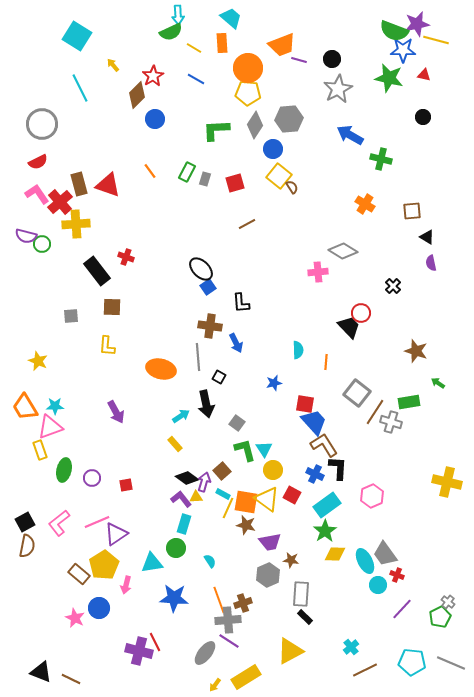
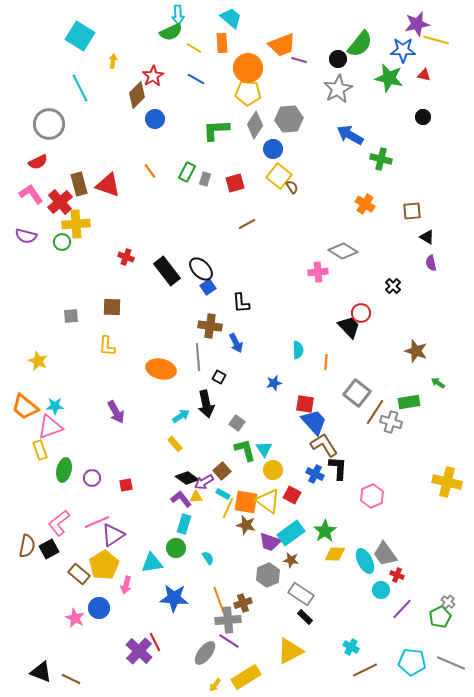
green semicircle at (394, 31): moved 34 px left, 13 px down; rotated 72 degrees counterclockwise
cyan square at (77, 36): moved 3 px right
black circle at (332, 59): moved 6 px right
yellow arrow at (113, 65): moved 4 px up; rotated 48 degrees clockwise
gray circle at (42, 124): moved 7 px right
pink L-shape at (37, 194): moved 6 px left
green circle at (42, 244): moved 20 px right, 2 px up
black rectangle at (97, 271): moved 70 px right
orange trapezoid at (25, 407): rotated 20 degrees counterclockwise
purple arrow at (204, 482): rotated 138 degrees counterclockwise
yellow triangle at (267, 499): moved 1 px right, 2 px down
cyan rectangle at (327, 505): moved 36 px left, 28 px down
black square at (25, 522): moved 24 px right, 27 px down
purple triangle at (116, 534): moved 3 px left, 1 px down
purple trapezoid at (270, 542): rotated 30 degrees clockwise
cyan semicircle at (210, 561): moved 2 px left, 3 px up
cyan circle at (378, 585): moved 3 px right, 5 px down
gray rectangle at (301, 594): rotated 60 degrees counterclockwise
cyan cross at (351, 647): rotated 21 degrees counterclockwise
purple cross at (139, 651): rotated 28 degrees clockwise
